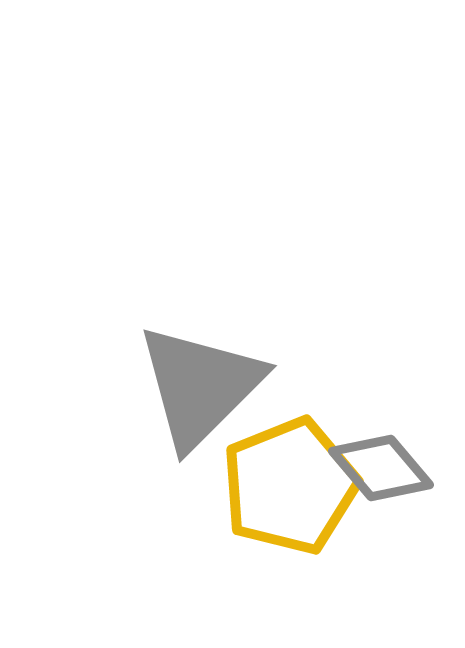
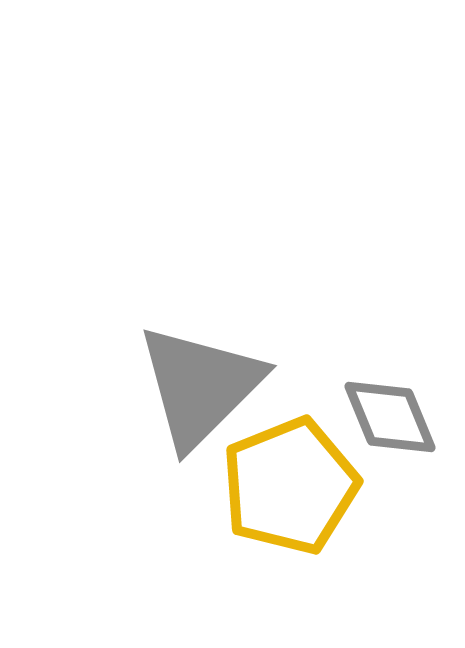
gray diamond: moved 9 px right, 51 px up; rotated 18 degrees clockwise
